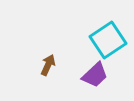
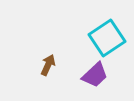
cyan square: moved 1 px left, 2 px up
